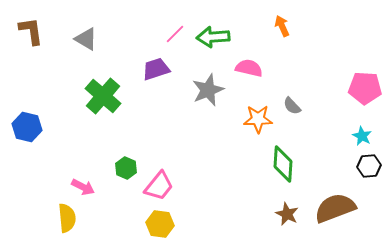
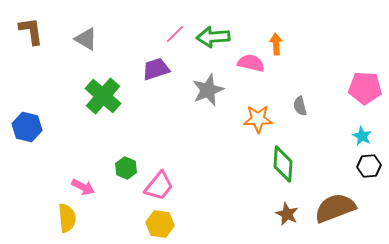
orange arrow: moved 6 px left, 18 px down; rotated 20 degrees clockwise
pink semicircle: moved 2 px right, 5 px up
gray semicircle: moved 8 px right; rotated 30 degrees clockwise
